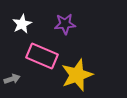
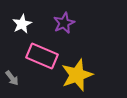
purple star: moved 1 px left, 1 px up; rotated 20 degrees counterclockwise
gray arrow: moved 1 px up; rotated 70 degrees clockwise
